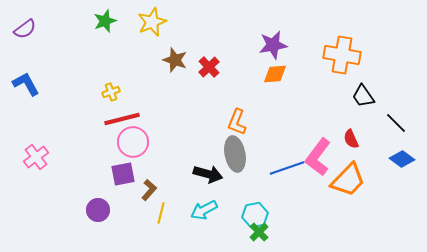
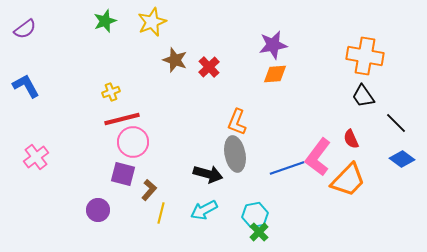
orange cross: moved 23 px right, 1 px down
blue L-shape: moved 2 px down
purple square: rotated 25 degrees clockwise
